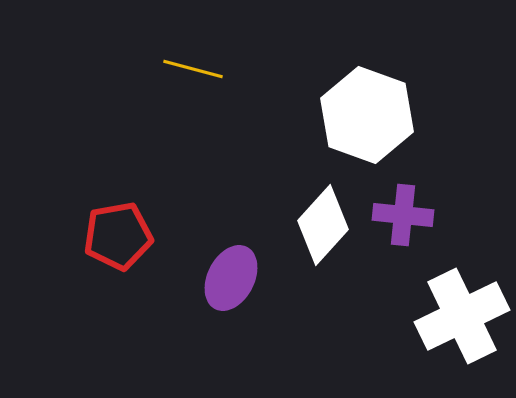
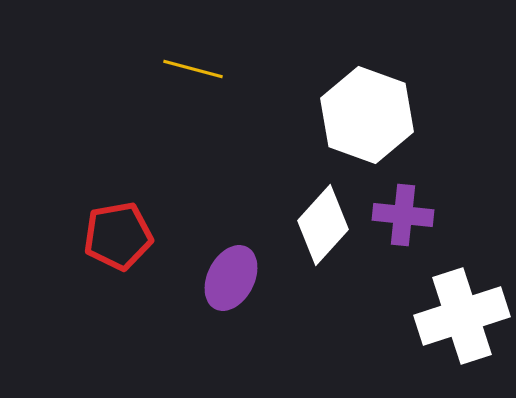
white cross: rotated 8 degrees clockwise
